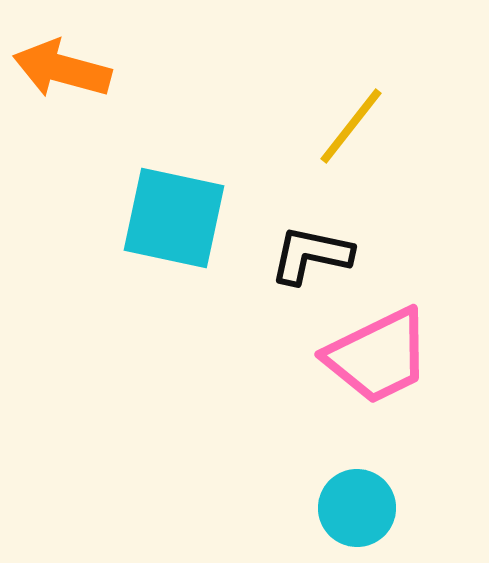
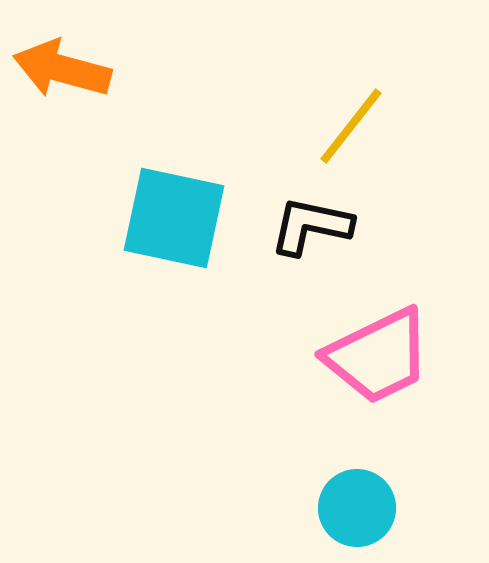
black L-shape: moved 29 px up
